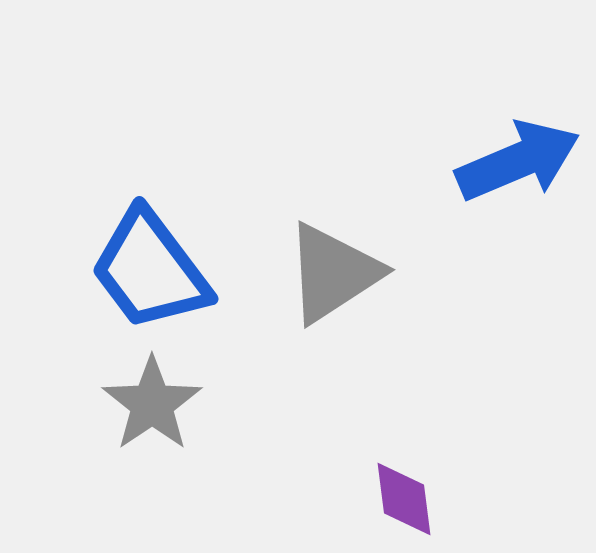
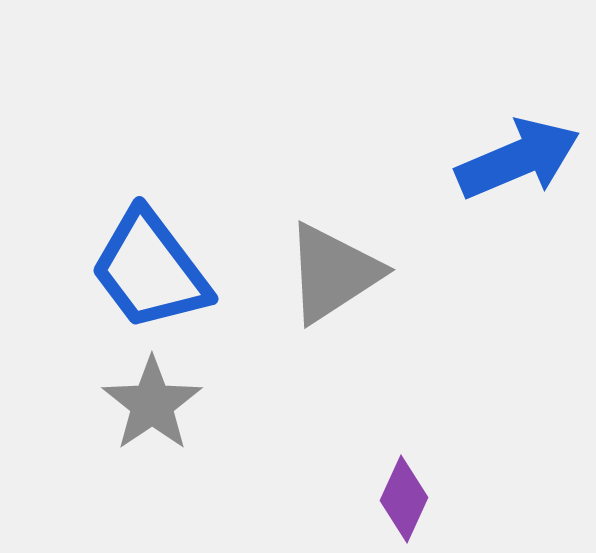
blue arrow: moved 2 px up
purple diamond: rotated 32 degrees clockwise
